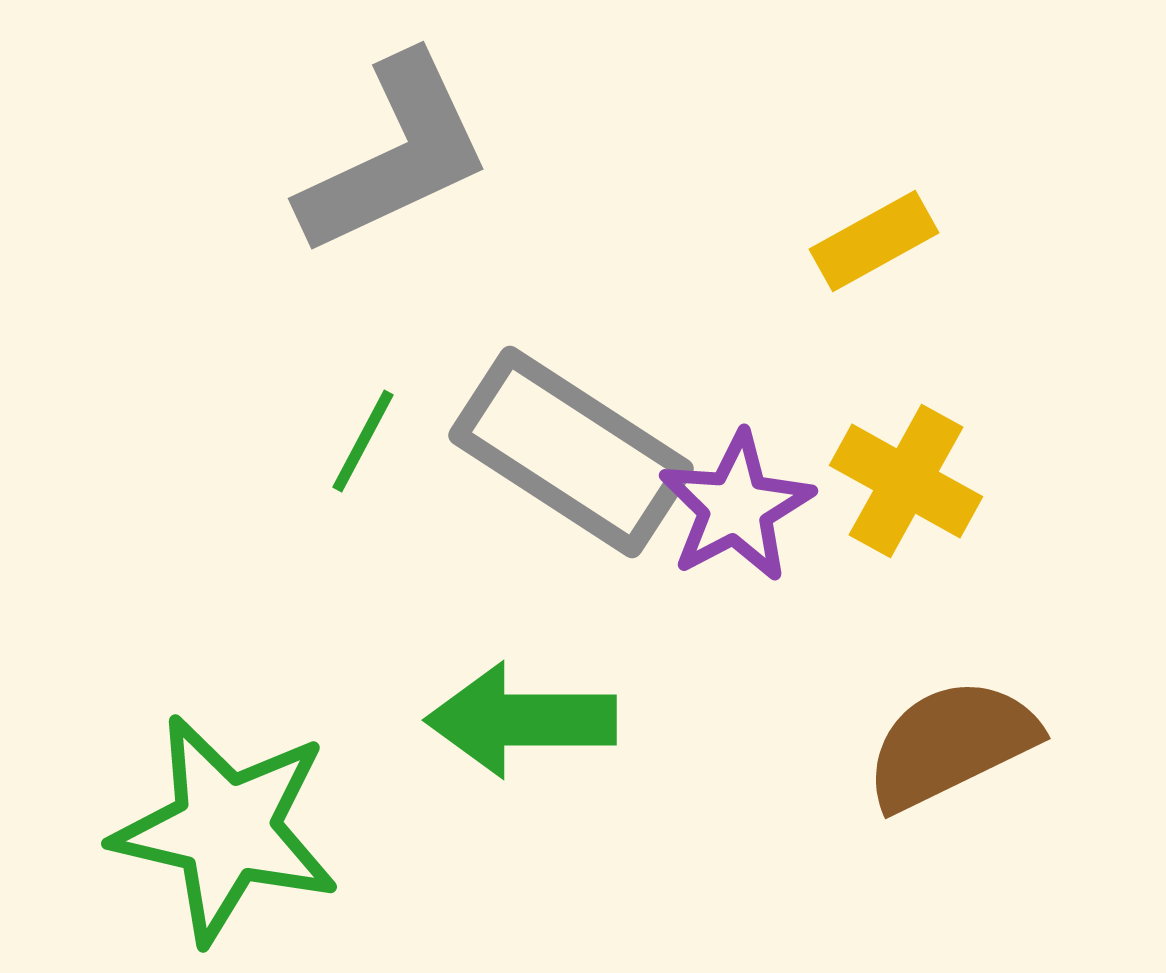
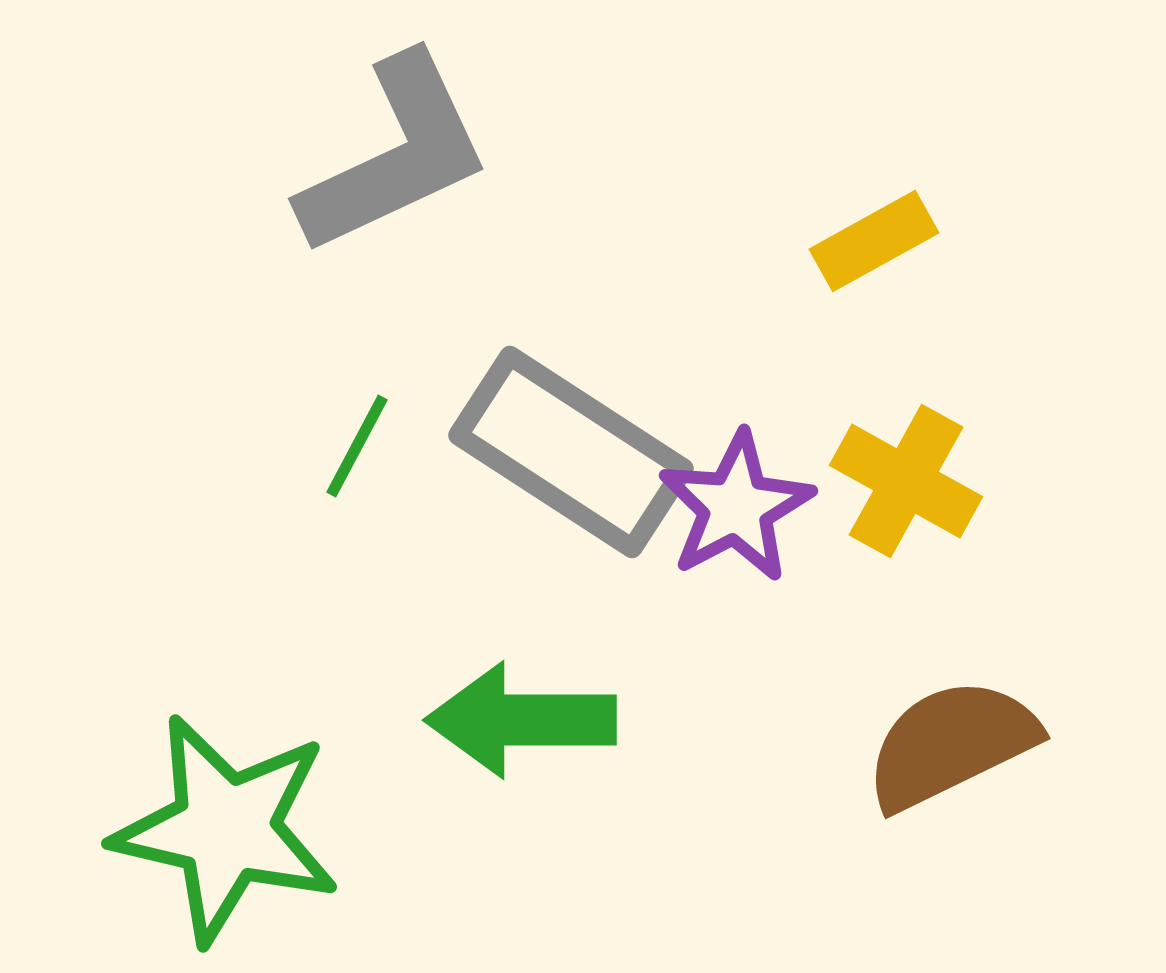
green line: moved 6 px left, 5 px down
